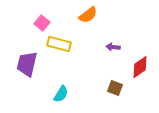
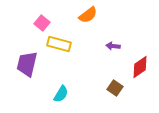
purple arrow: moved 1 px up
brown square: rotated 14 degrees clockwise
